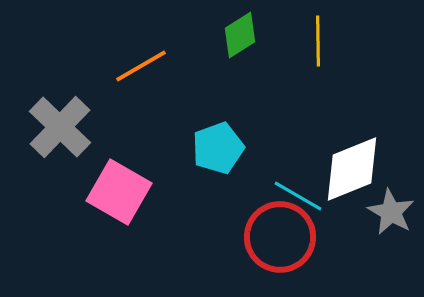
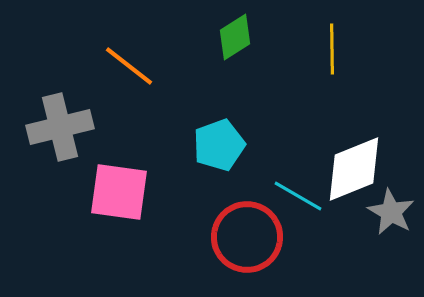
green diamond: moved 5 px left, 2 px down
yellow line: moved 14 px right, 8 px down
orange line: moved 12 px left; rotated 68 degrees clockwise
gray cross: rotated 32 degrees clockwise
cyan pentagon: moved 1 px right, 3 px up
white diamond: moved 2 px right
pink square: rotated 22 degrees counterclockwise
red circle: moved 33 px left
